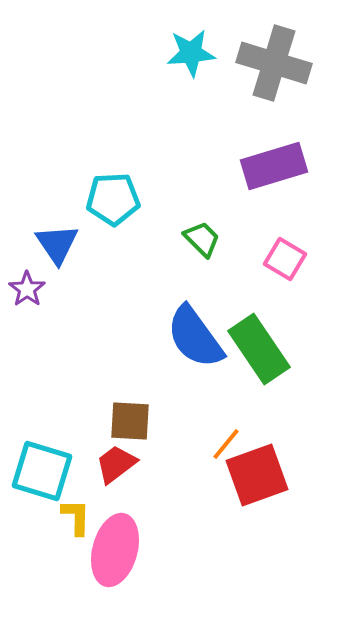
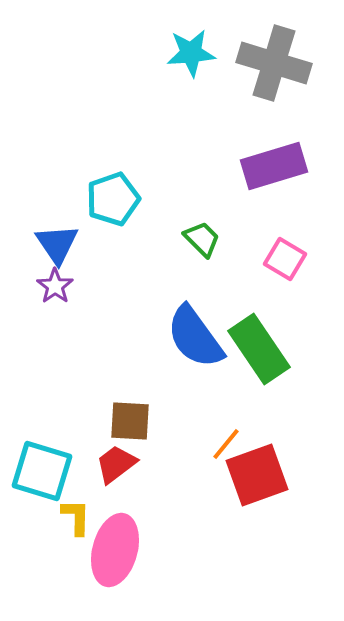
cyan pentagon: rotated 16 degrees counterclockwise
purple star: moved 28 px right, 3 px up
